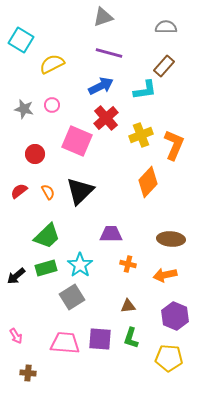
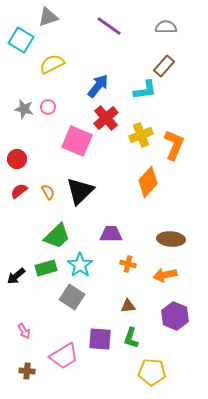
gray triangle: moved 55 px left
purple line: moved 27 px up; rotated 20 degrees clockwise
blue arrow: moved 3 px left; rotated 25 degrees counterclockwise
pink circle: moved 4 px left, 2 px down
red circle: moved 18 px left, 5 px down
green trapezoid: moved 10 px right
gray square: rotated 25 degrees counterclockwise
pink arrow: moved 8 px right, 5 px up
pink trapezoid: moved 1 px left, 13 px down; rotated 144 degrees clockwise
yellow pentagon: moved 17 px left, 14 px down
brown cross: moved 1 px left, 2 px up
